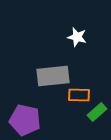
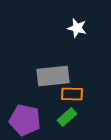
white star: moved 9 px up
orange rectangle: moved 7 px left, 1 px up
green rectangle: moved 30 px left, 5 px down
